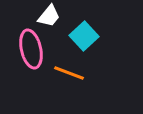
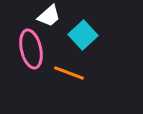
white trapezoid: rotated 10 degrees clockwise
cyan square: moved 1 px left, 1 px up
